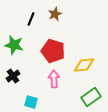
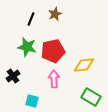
green star: moved 13 px right, 2 px down
red pentagon: rotated 30 degrees counterclockwise
green rectangle: rotated 66 degrees clockwise
cyan square: moved 1 px right, 1 px up
